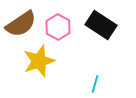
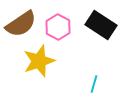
cyan line: moved 1 px left
